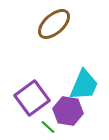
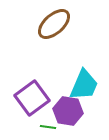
green line: rotated 35 degrees counterclockwise
